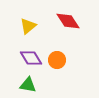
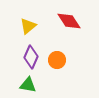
red diamond: moved 1 px right
purple diamond: moved 1 px up; rotated 55 degrees clockwise
